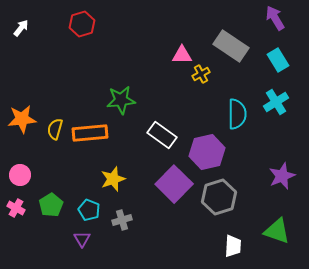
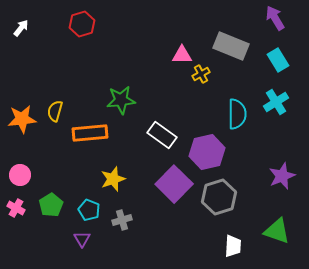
gray rectangle: rotated 12 degrees counterclockwise
yellow semicircle: moved 18 px up
